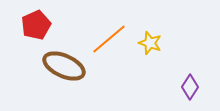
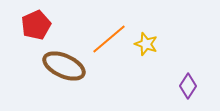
yellow star: moved 4 px left, 1 px down
purple diamond: moved 2 px left, 1 px up
